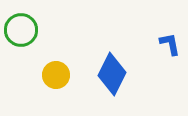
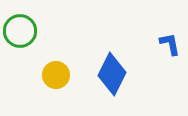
green circle: moved 1 px left, 1 px down
